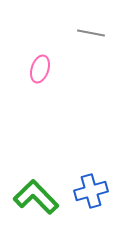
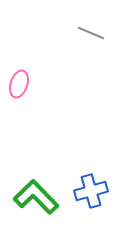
gray line: rotated 12 degrees clockwise
pink ellipse: moved 21 px left, 15 px down
